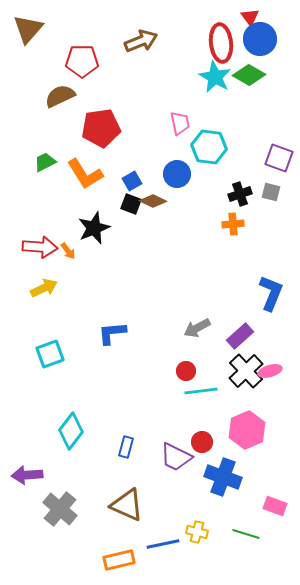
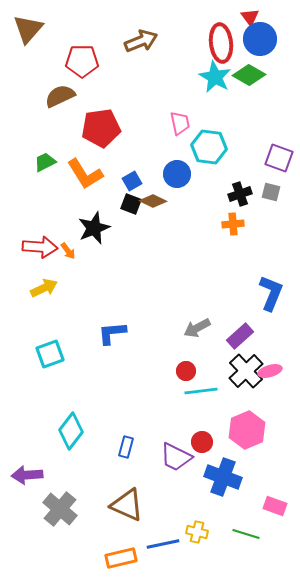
orange rectangle at (119, 560): moved 2 px right, 2 px up
